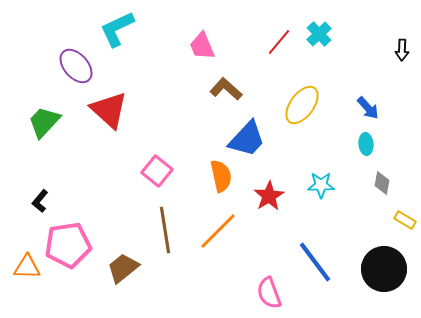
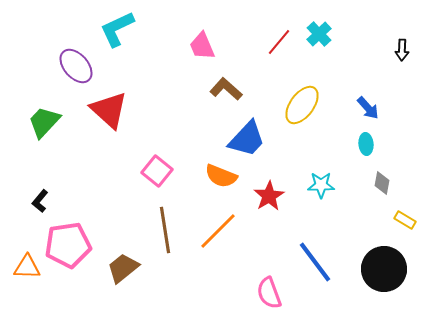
orange semicircle: rotated 124 degrees clockwise
